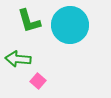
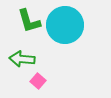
cyan circle: moved 5 px left
green arrow: moved 4 px right
